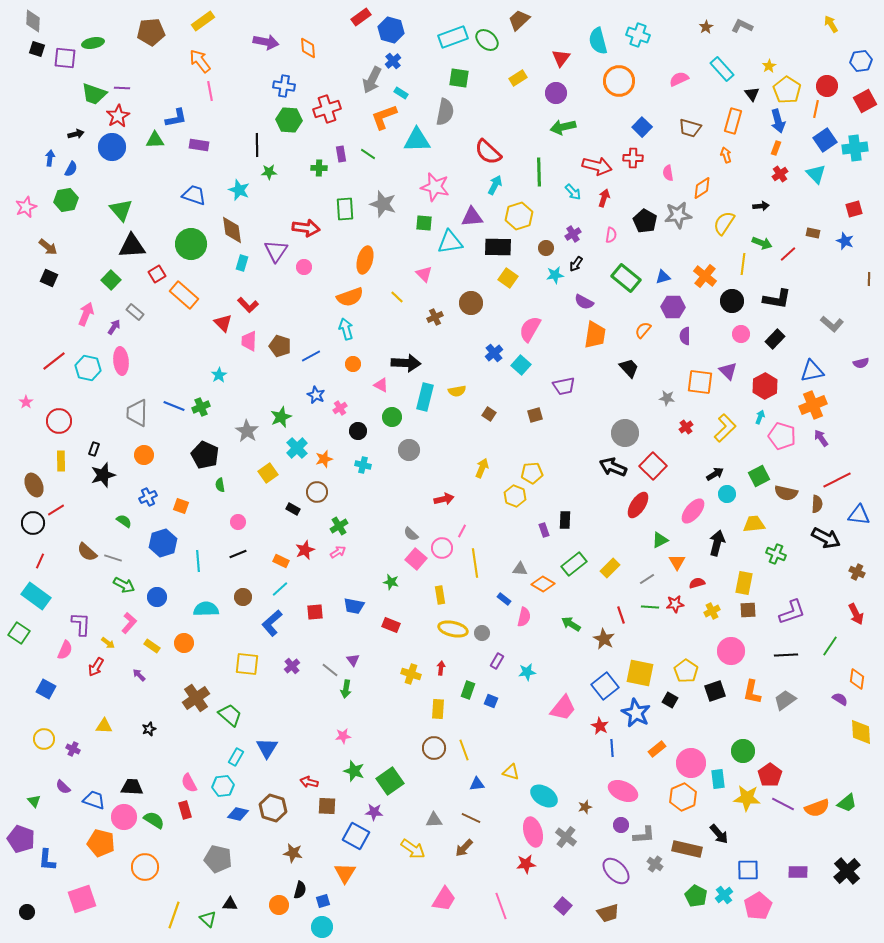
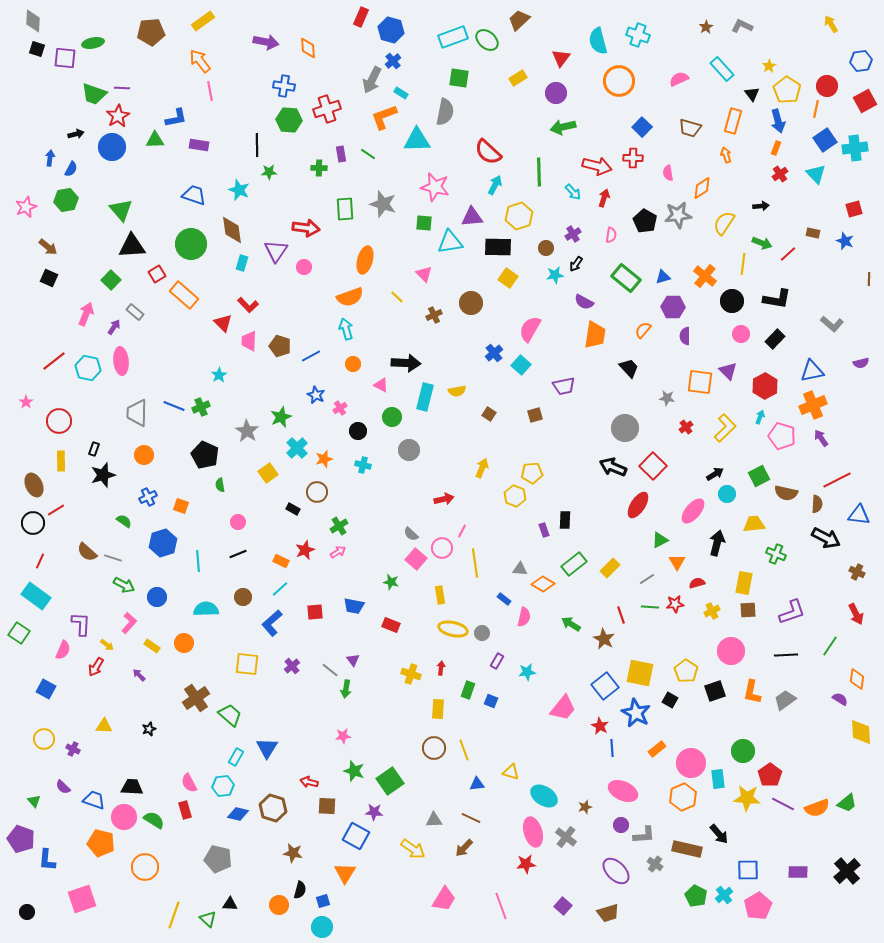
red rectangle at (361, 17): rotated 30 degrees counterclockwise
brown cross at (435, 317): moved 1 px left, 2 px up
gray circle at (625, 433): moved 5 px up
yellow arrow at (108, 643): moved 1 px left, 2 px down
pink semicircle at (65, 650): moved 2 px left
